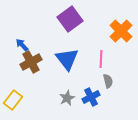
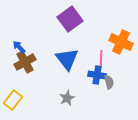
orange cross: moved 11 px down; rotated 20 degrees counterclockwise
blue arrow: moved 3 px left, 2 px down
brown cross: moved 6 px left
gray semicircle: moved 1 px right, 1 px down
blue cross: moved 6 px right, 22 px up; rotated 36 degrees clockwise
